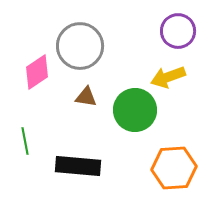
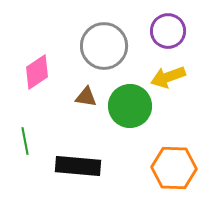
purple circle: moved 10 px left
gray circle: moved 24 px right
green circle: moved 5 px left, 4 px up
orange hexagon: rotated 6 degrees clockwise
